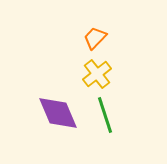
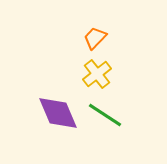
green line: rotated 39 degrees counterclockwise
